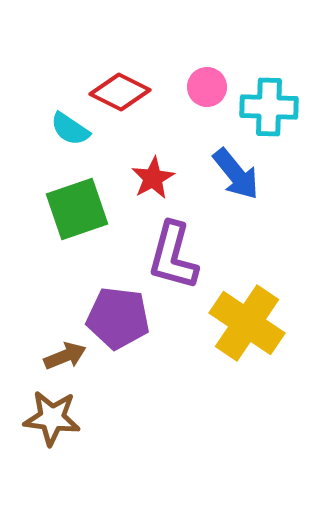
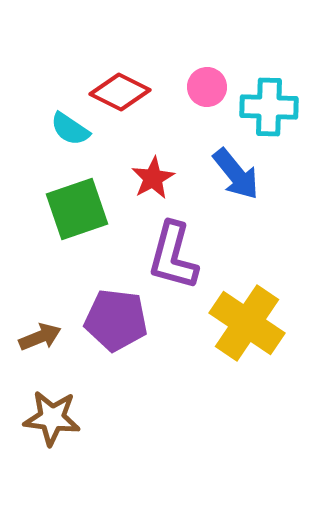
purple pentagon: moved 2 px left, 2 px down
brown arrow: moved 25 px left, 19 px up
